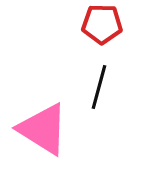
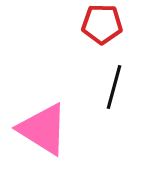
black line: moved 15 px right
